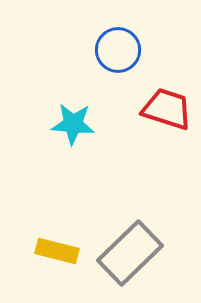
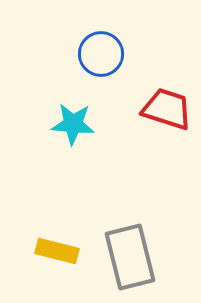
blue circle: moved 17 px left, 4 px down
gray rectangle: moved 4 px down; rotated 60 degrees counterclockwise
